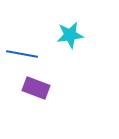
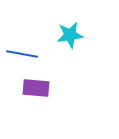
purple rectangle: rotated 16 degrees counterclockwise
